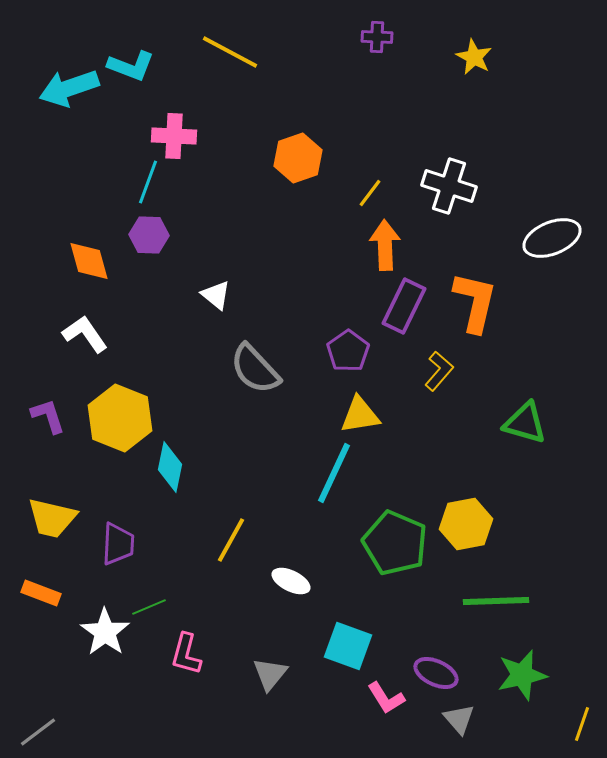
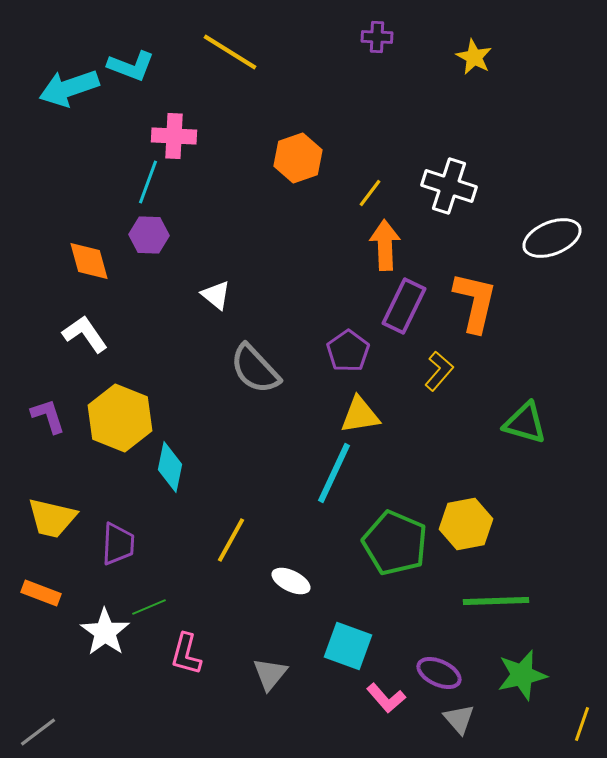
yellow line at (230, 52): rotated 4 degrees clockwise
purple ellipse at (436, 673): moved 3 px right
pink L-shape at (386, 698): rotated 9 degrees counterclockwise
